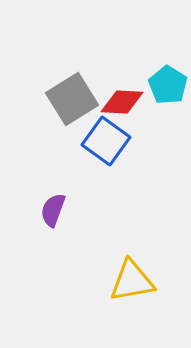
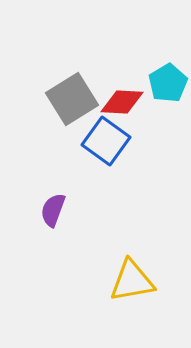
cyan pentagon: moved 2 px up; rotated 9 degrees clockwise
